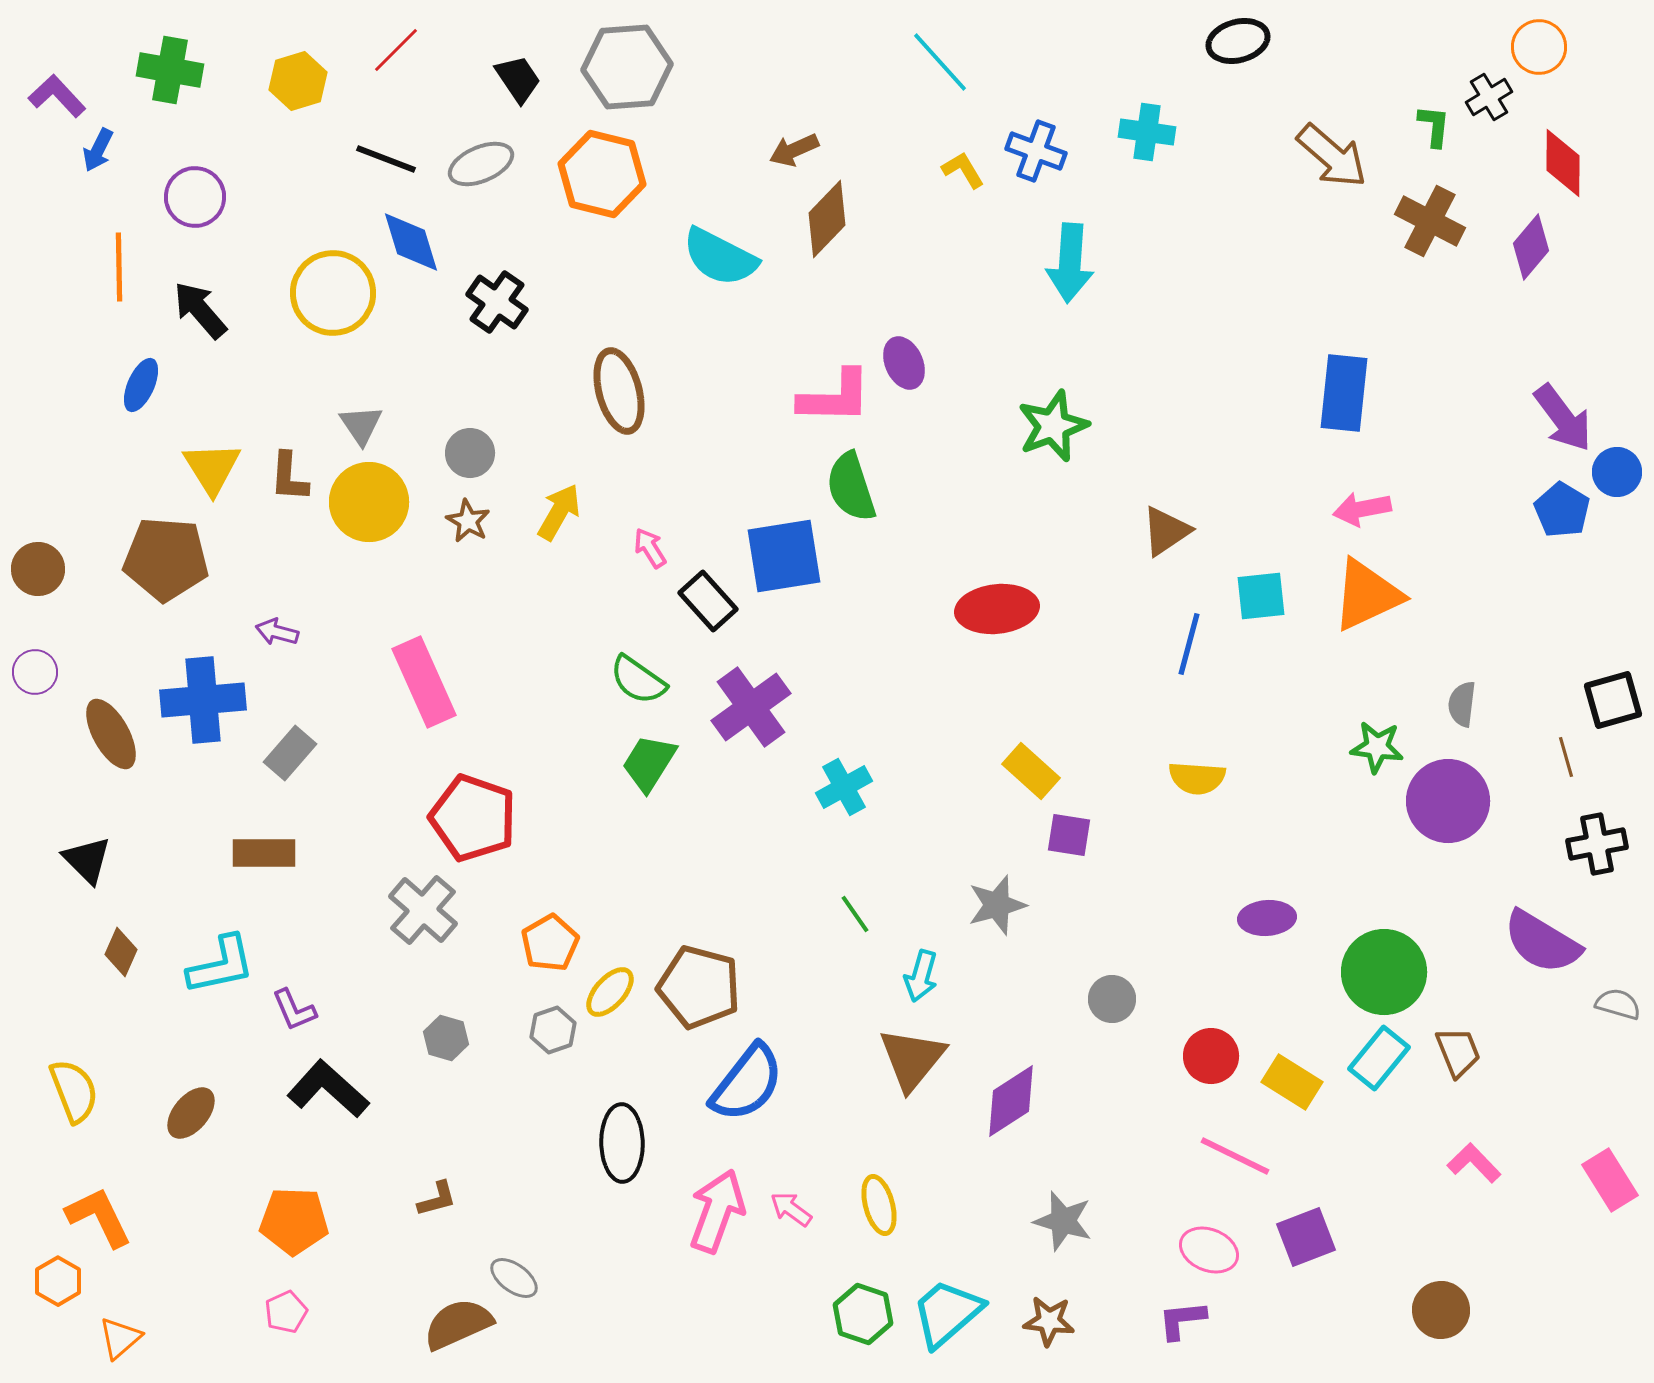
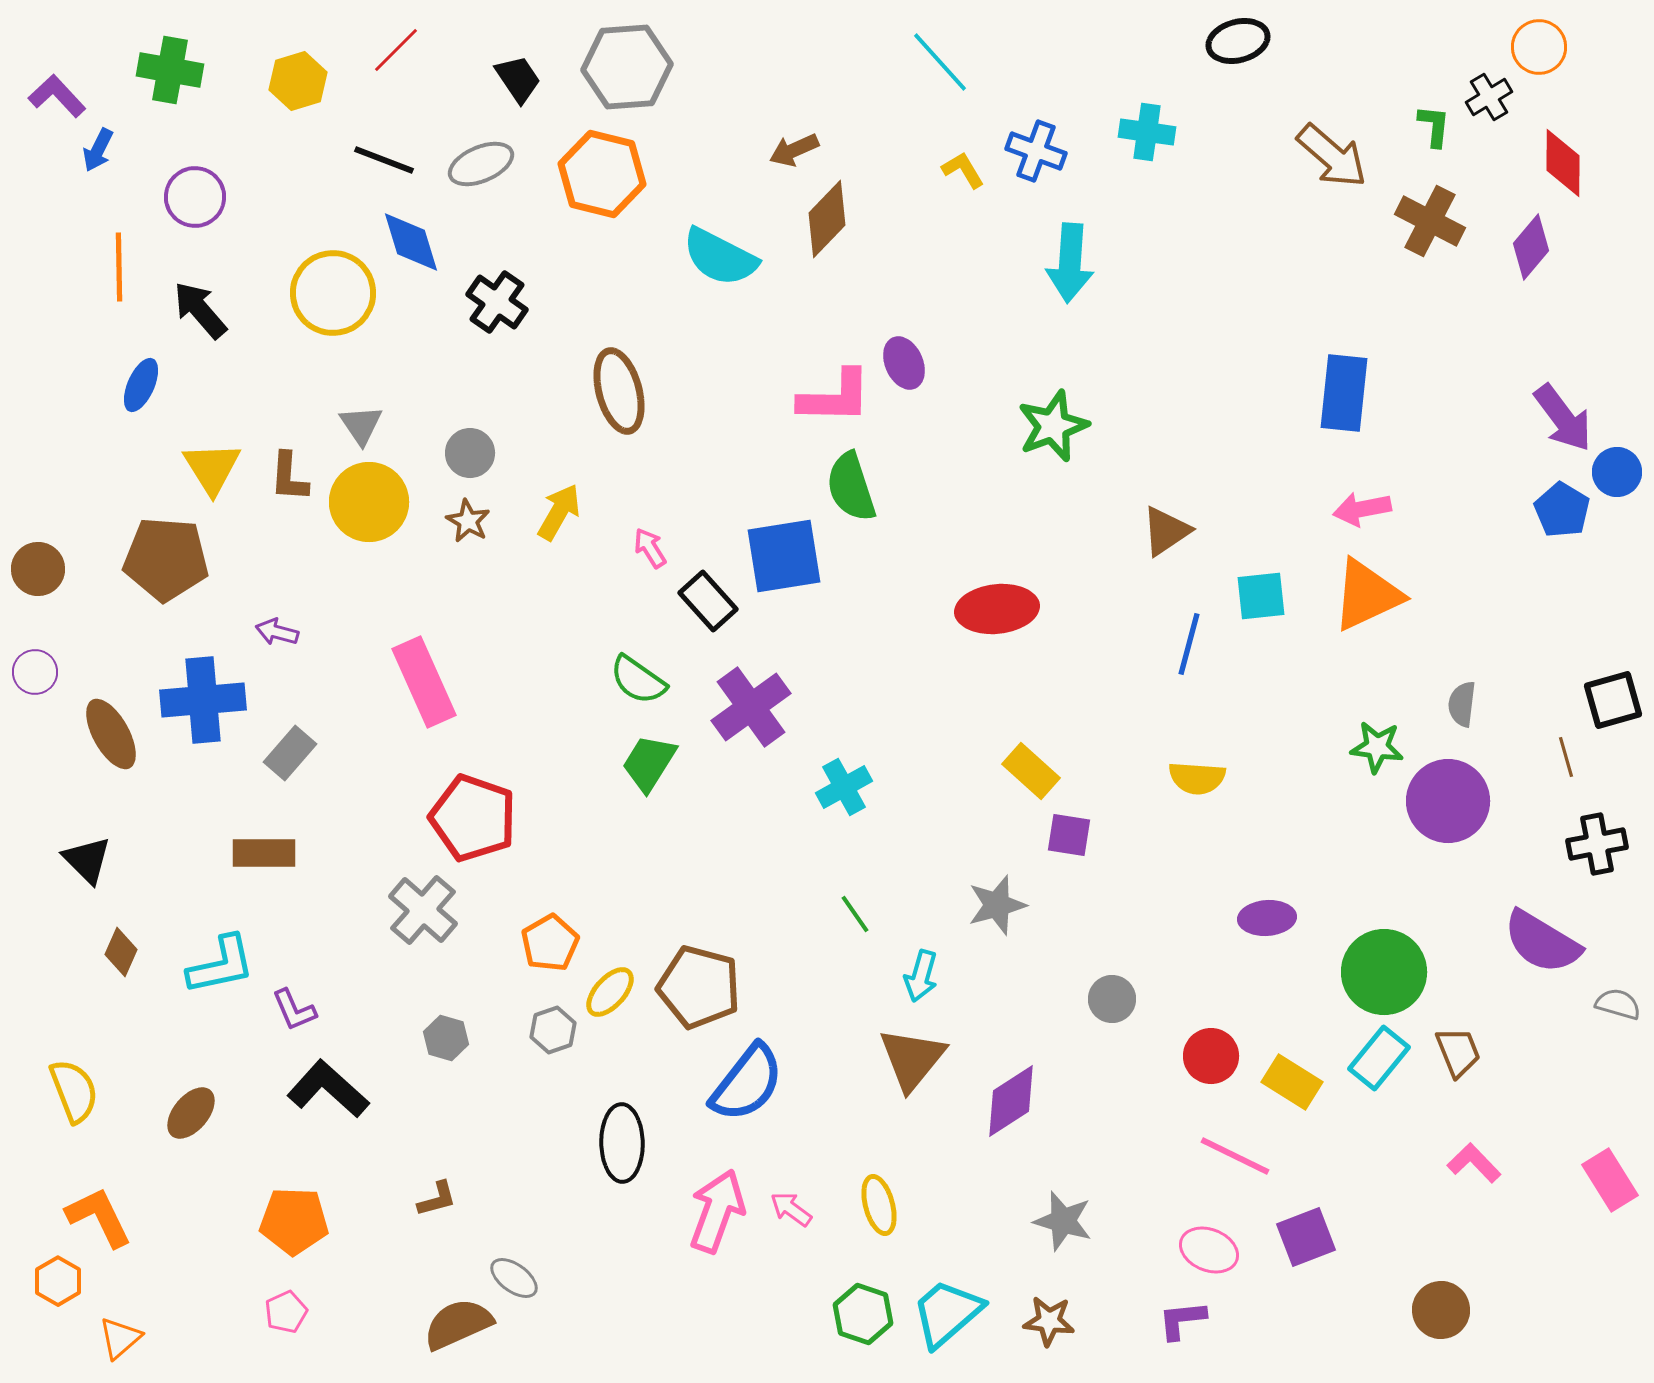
black line at (386, 159): moved 2 px left, 1 px down
